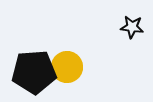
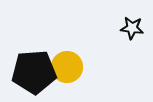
black star: moved 1 px down
